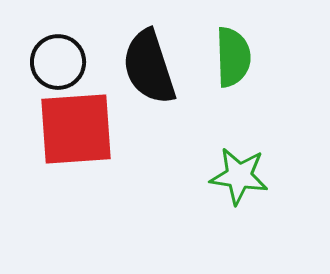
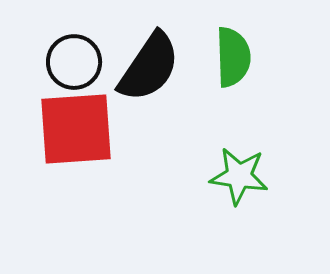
black circle: moved 16 px right
black semicircle: rotated 128 degrees counterclockwise
